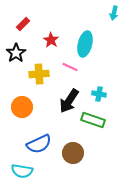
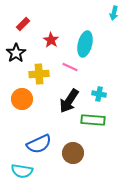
orange circle: moved 8 px up
green rectangle: rotated 15 degrees counterclockwise
